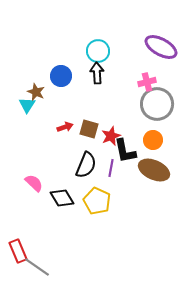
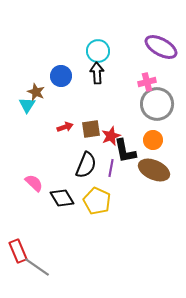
brown square: moved 2 px right; rotated 24 degrees counterclockwise
